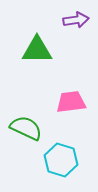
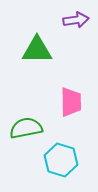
pink trapezoid: rotated 96 degrees clockwise
green semicircle: rotated 36 degrees counterclockwise
